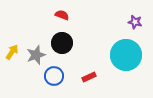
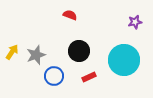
red semicircle: moved 8 px right
purple star: rotated 24 degrees counterclockwise
black circle: moved 17 px right, 8 px down
cyan circle: moved 2 px left, 5 px down
